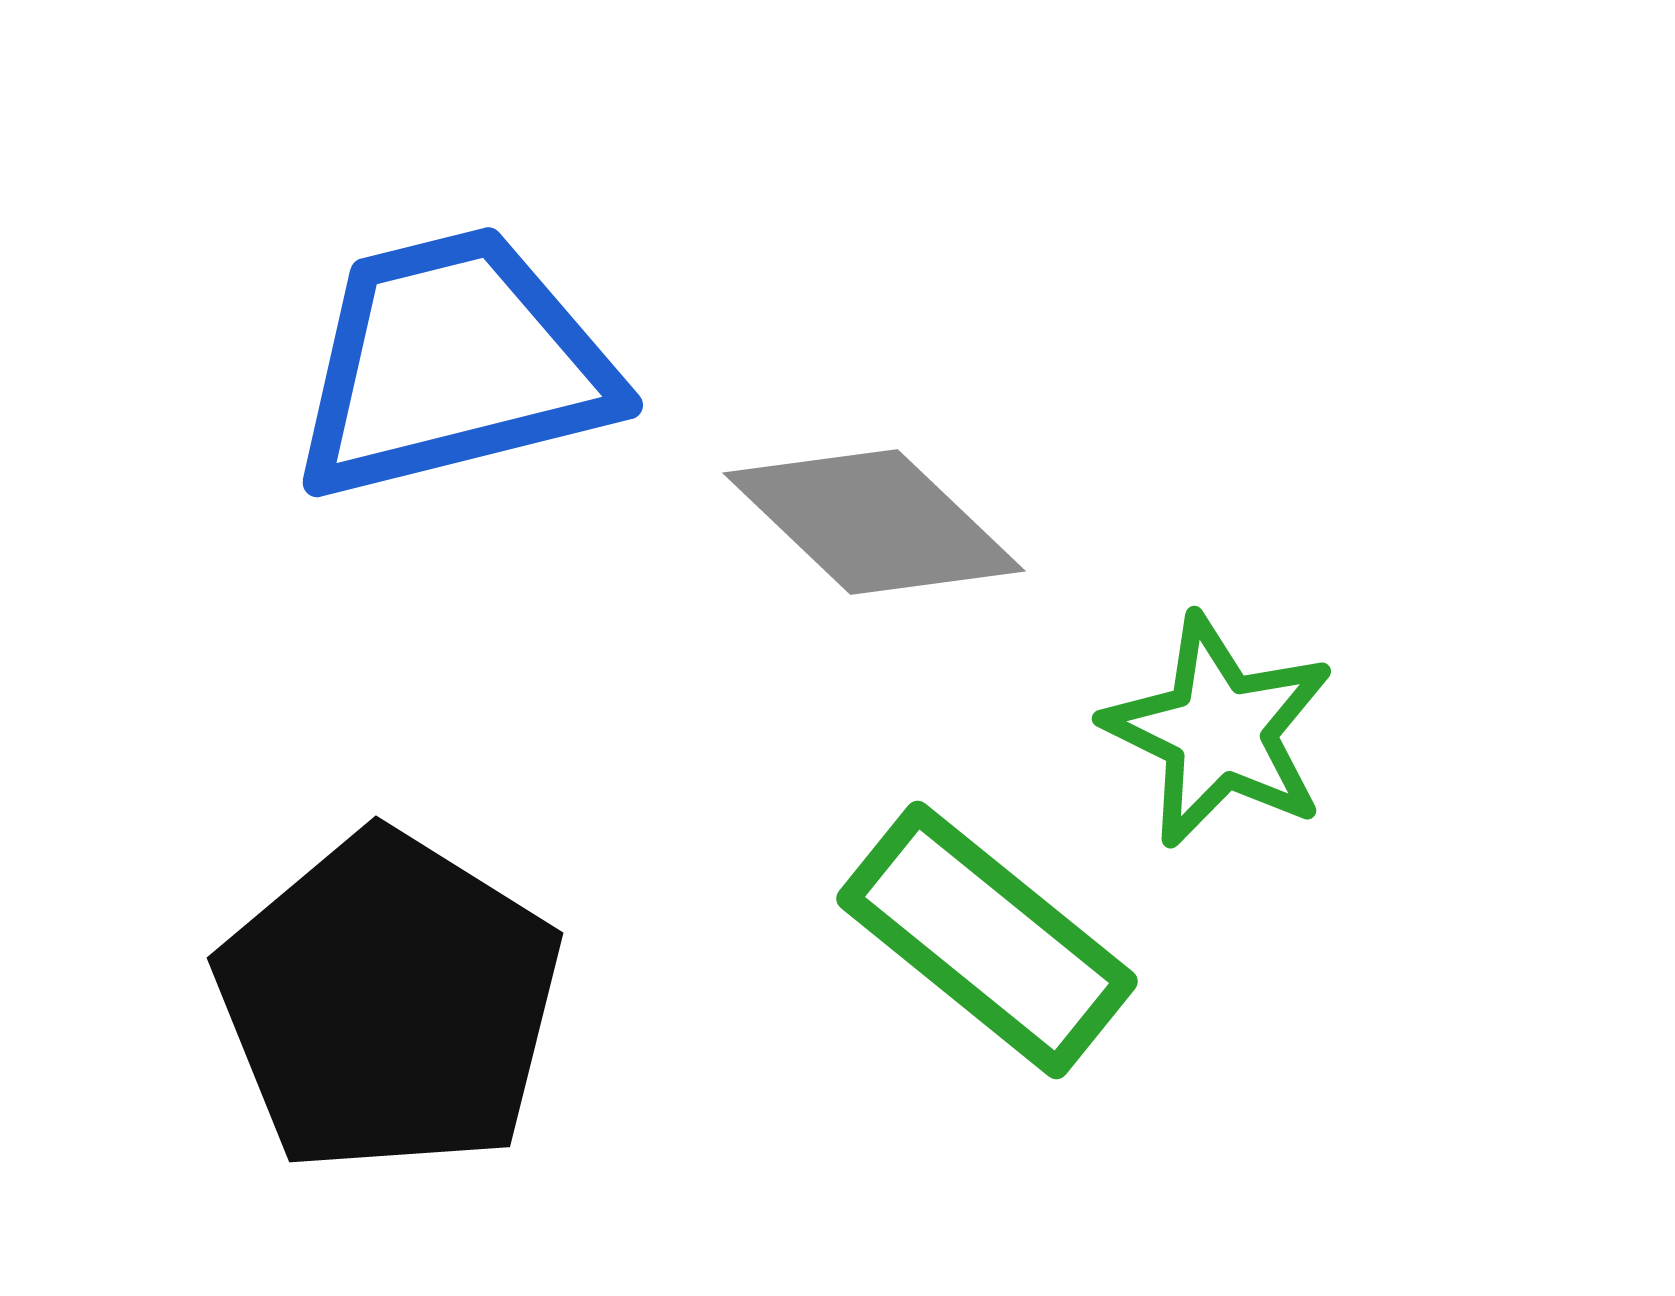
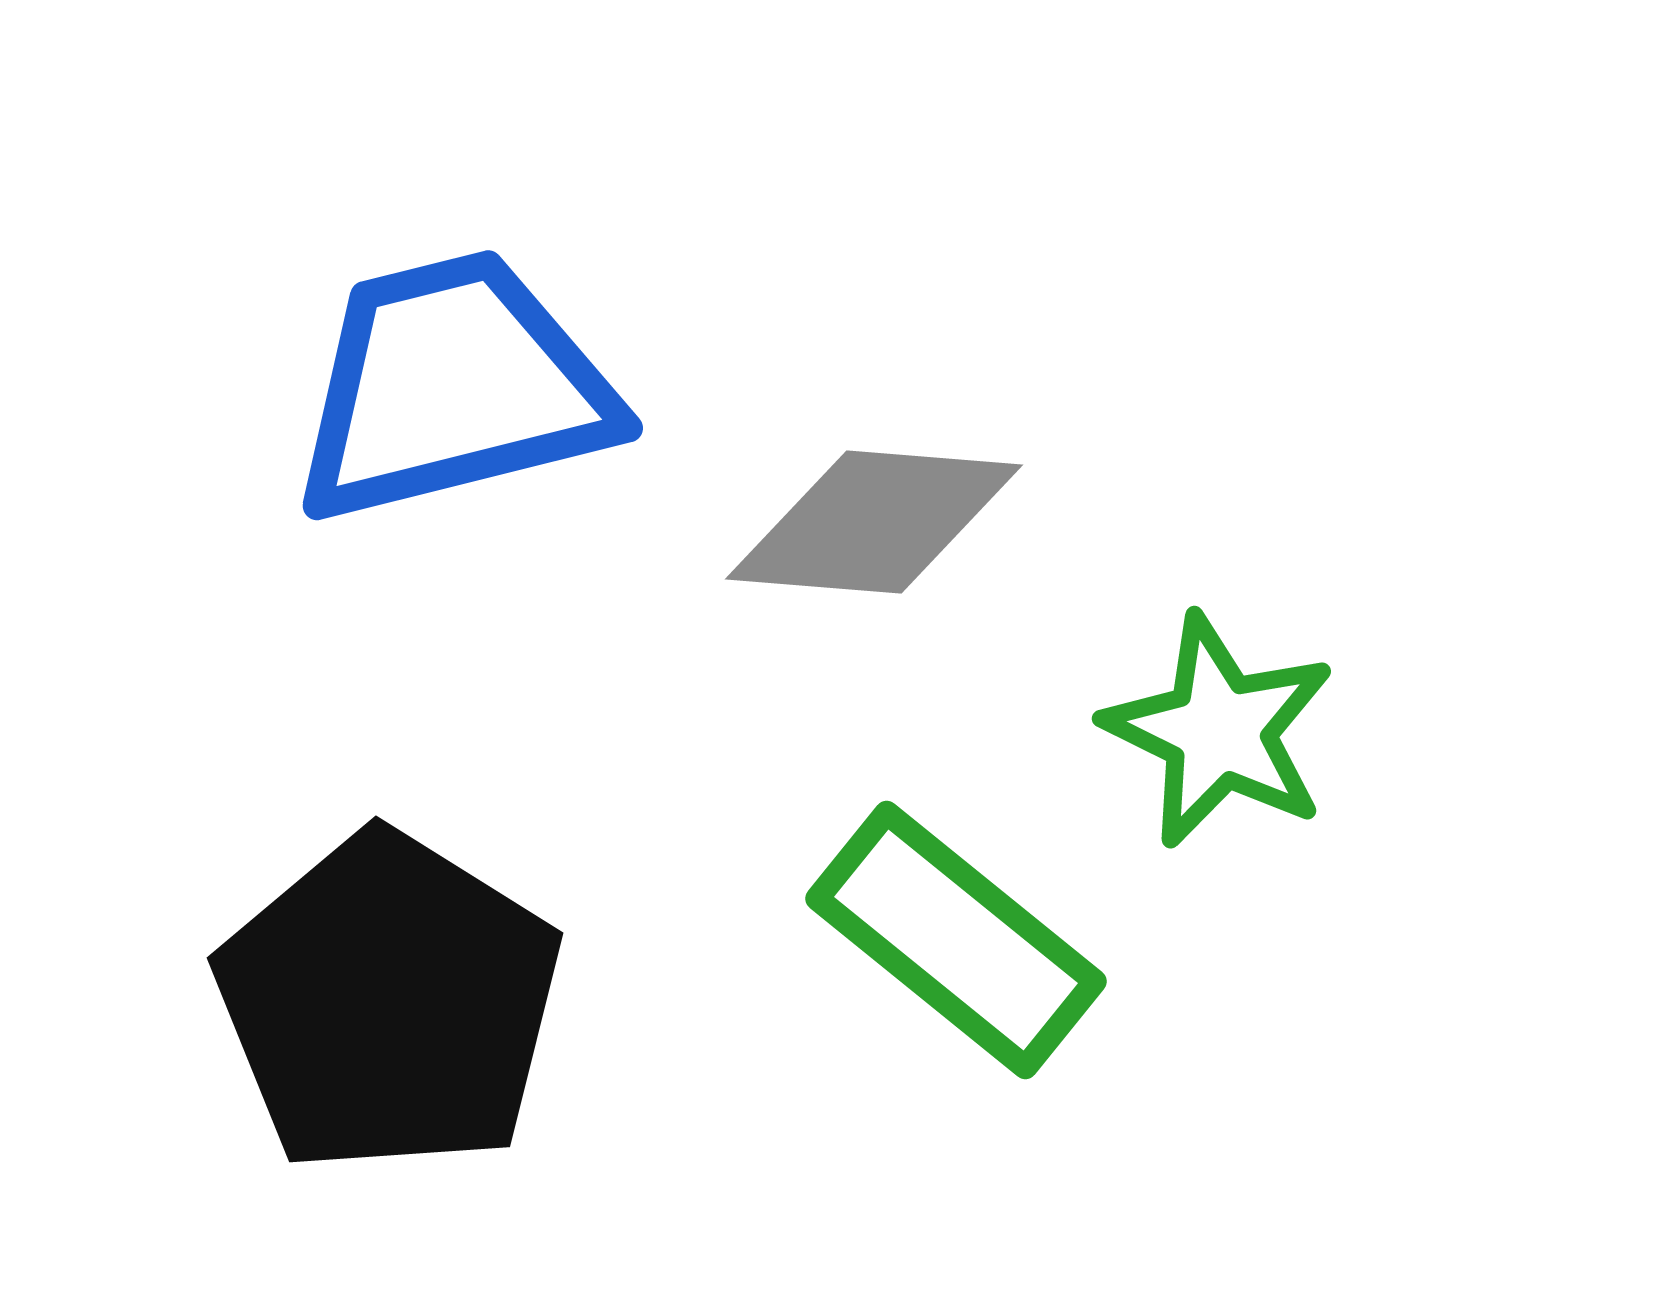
blue trapezoid: moved 23 px down
gray diamond: rotated 39 degrees counterclockwise
green rectangle: moved 31 px left
